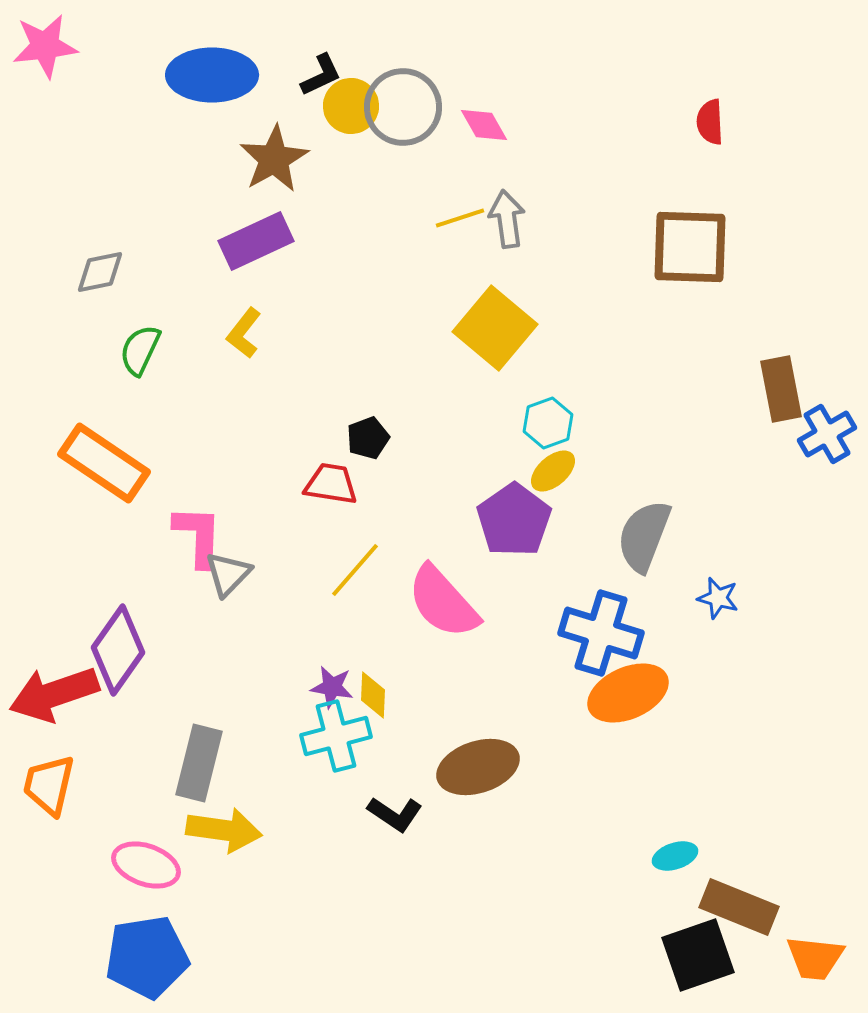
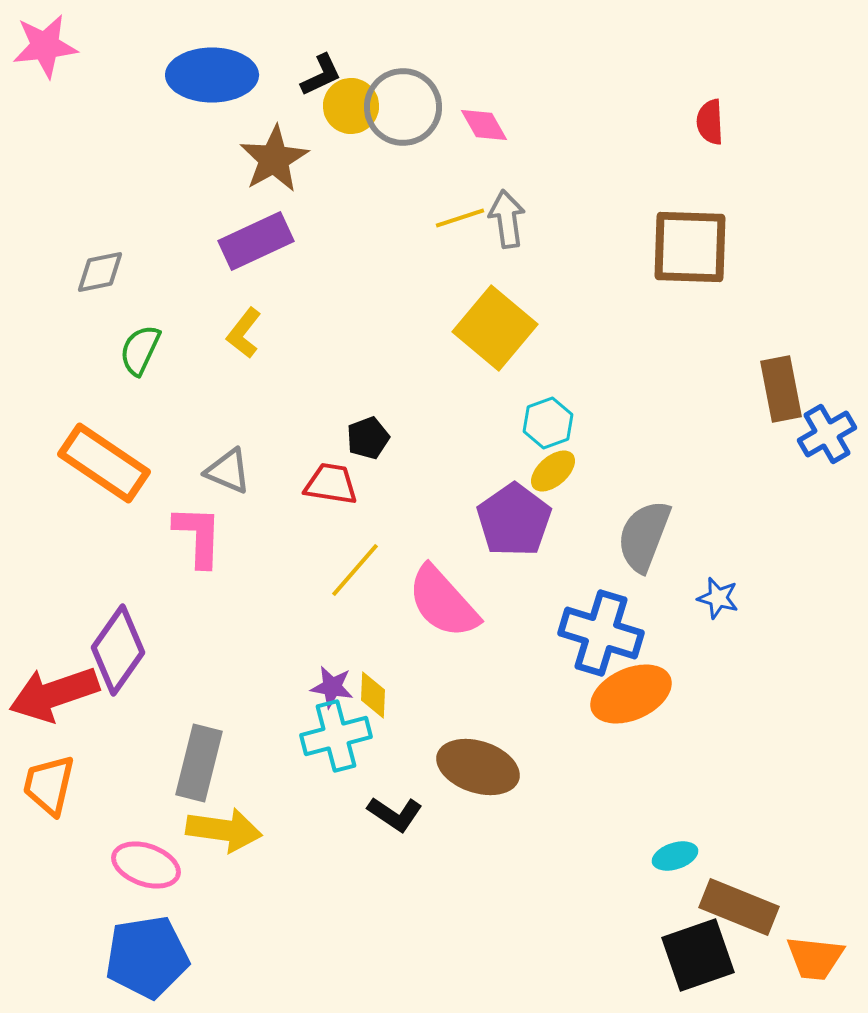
gray triangle at (228, 574): moved 103 px up; rotated 51 degrees counterclockwise
orange ellipse at (628, 693): moved 3 px right, 1 px down
brown ellipse at (478, 767): rotated 36 degrees clockwise
